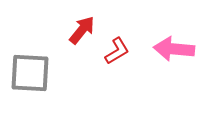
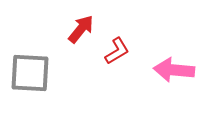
red arrow: moved 1 px left, 1 px up
pink arrow: moved 21 px down
